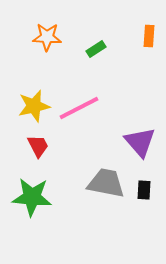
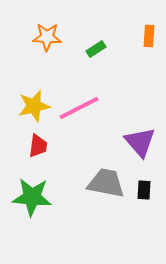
red trapezoid: rotated 35 degrees clockwise
